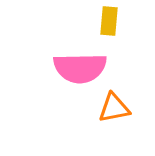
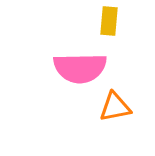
orange triangle: moved 1 px right, 1 px up
